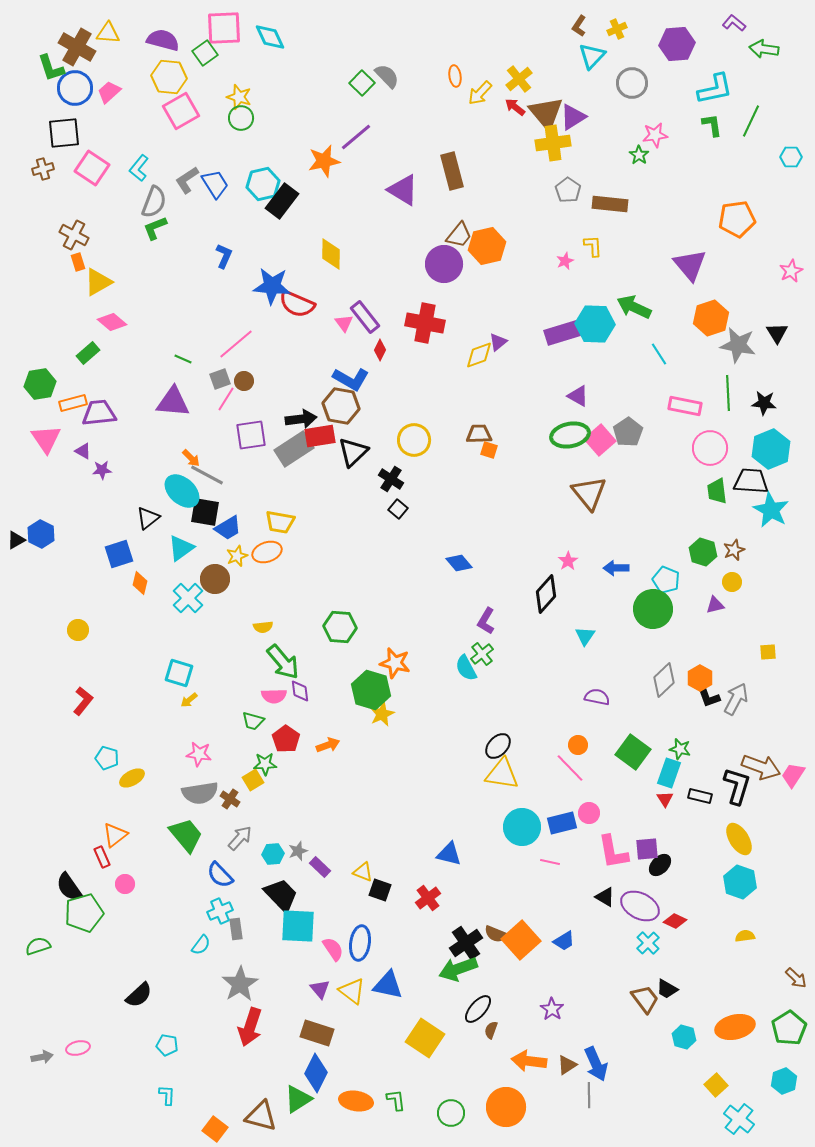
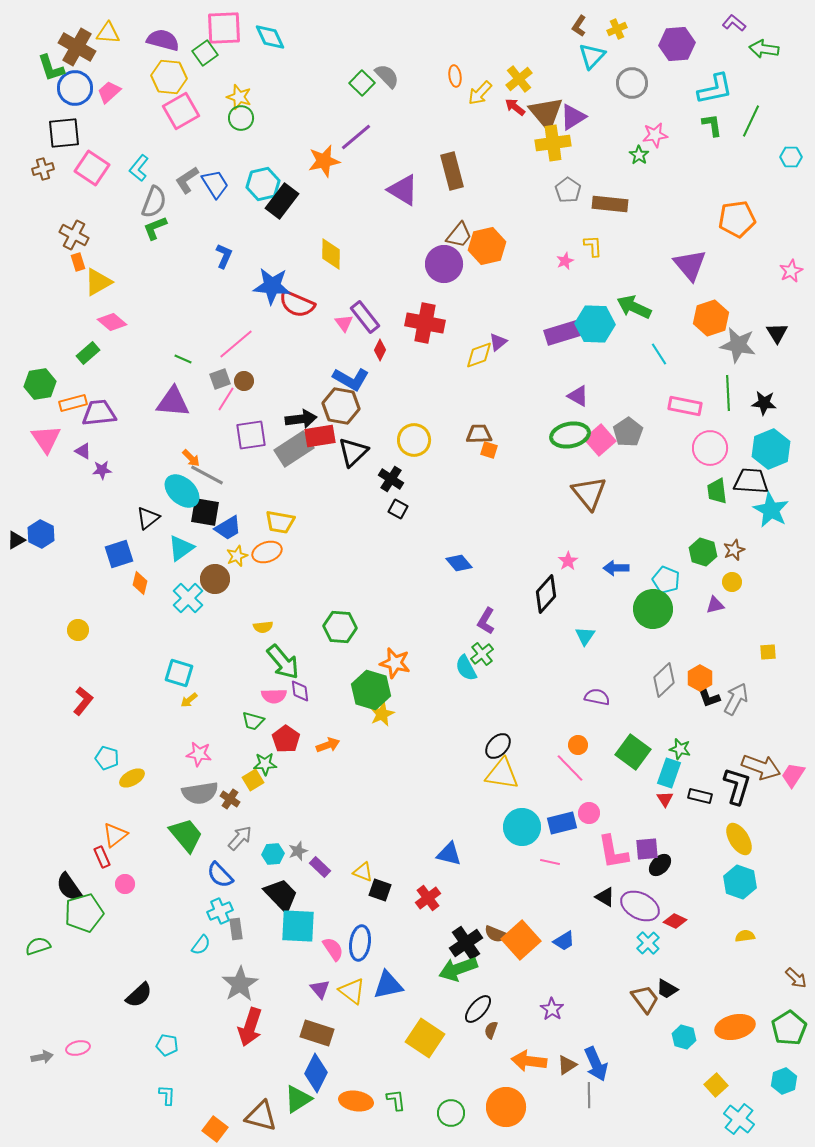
black square at (398, 509): rotated 12 degrees counterclockwise
blue triangle at (388, 985): rotated 24 degrees counterclockwise
